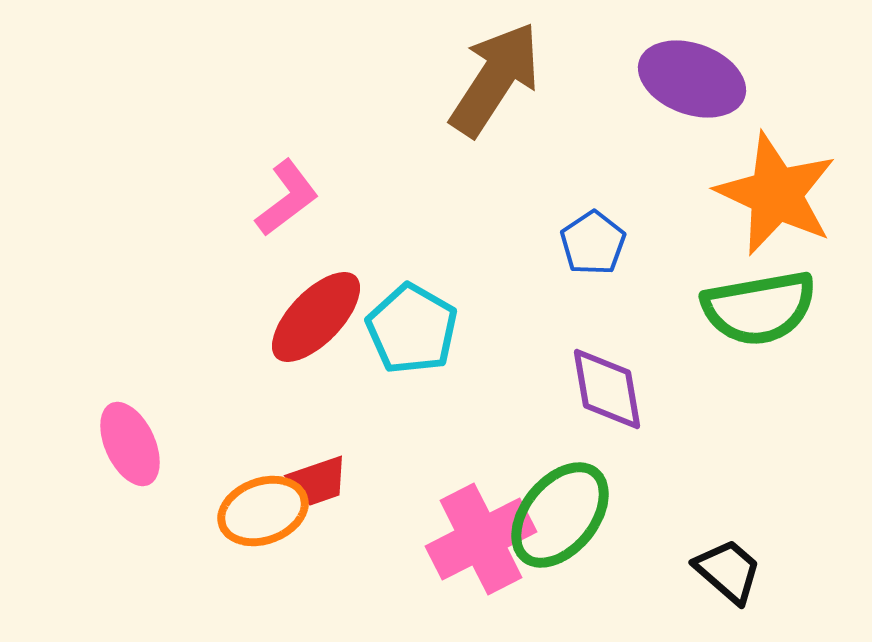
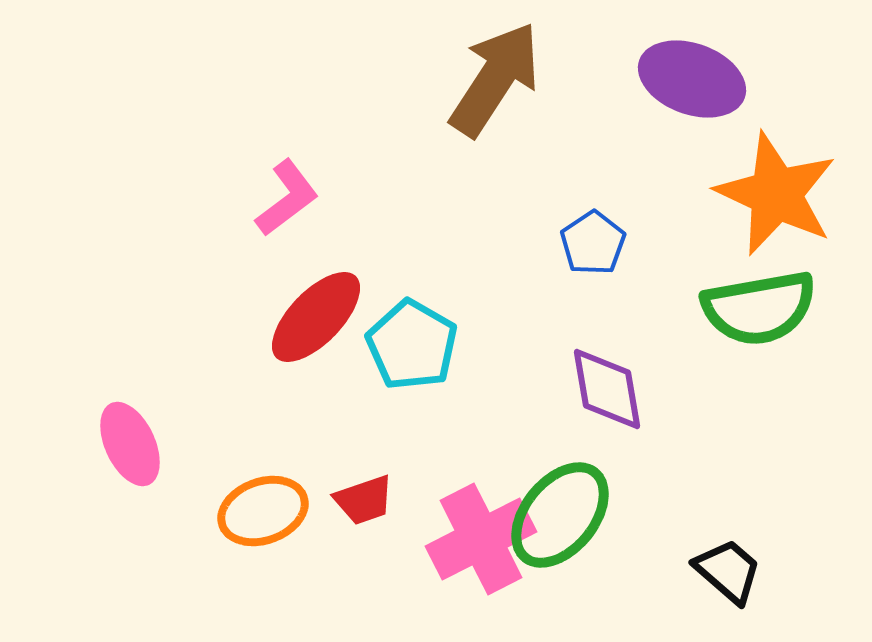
cyan pentagon: moved 16 px down
red trapezoid: moved 46 px right, 19 px down
